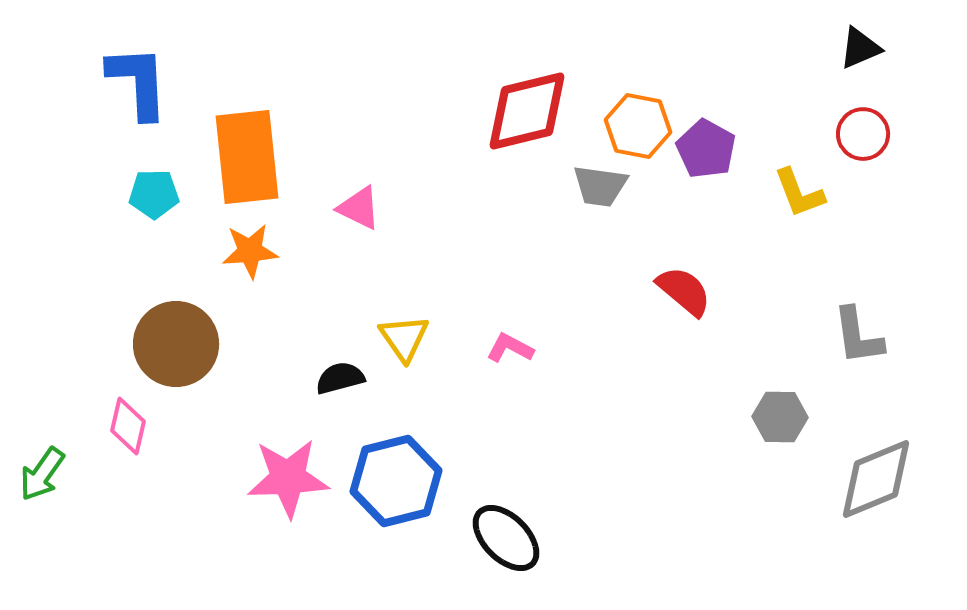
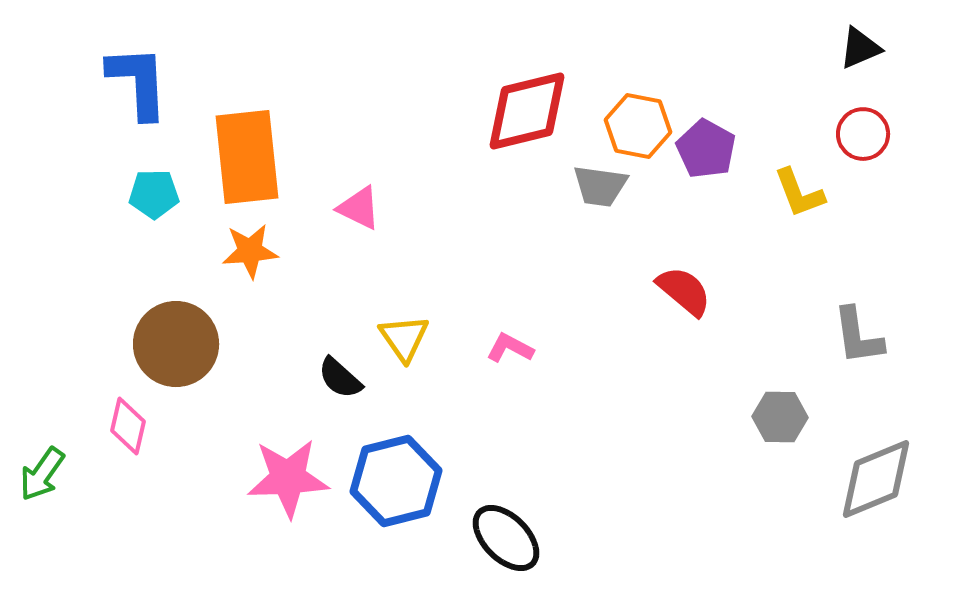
black semicircle: rotated 123 degrees counterclockwise
